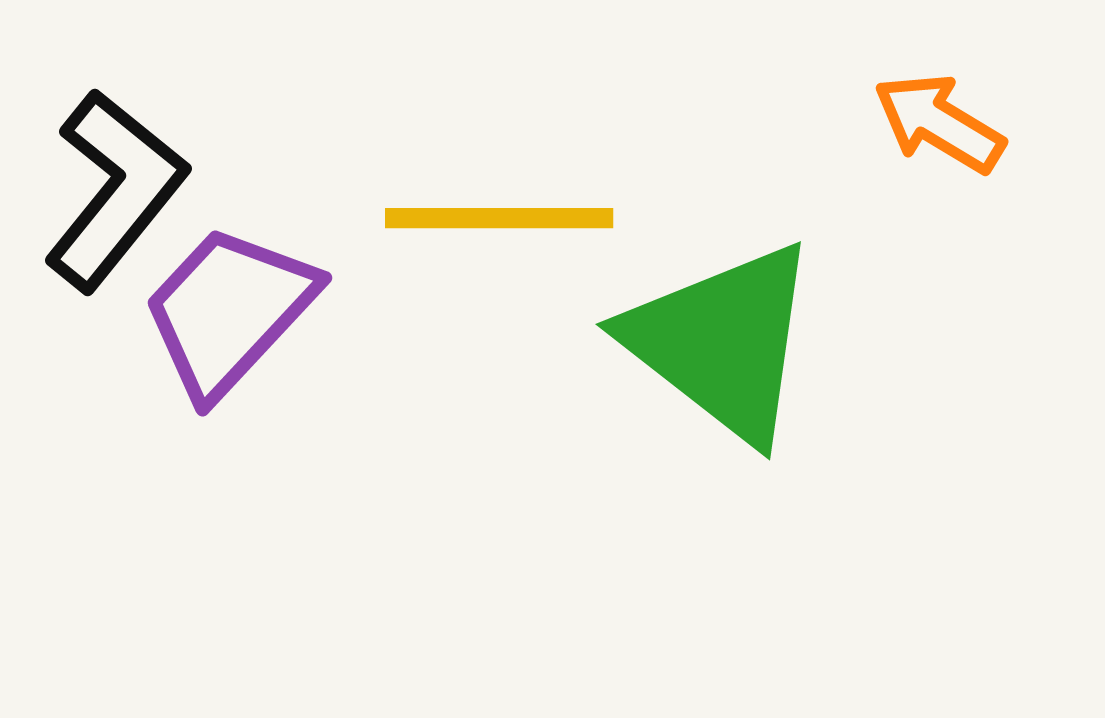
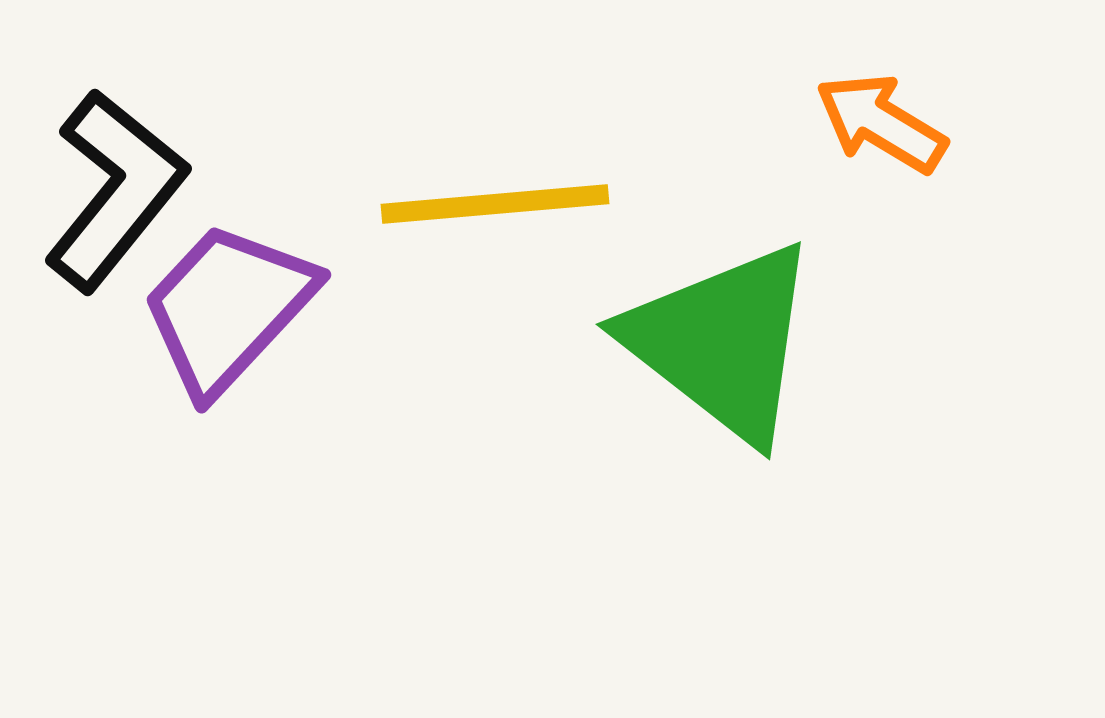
orange arrow: moved 58 px left
yellow line: moved 4 px left, 14 px up; rotated 5 degrees counterclockwise
purple trapezoid: moved 1 px left, 3 px up
